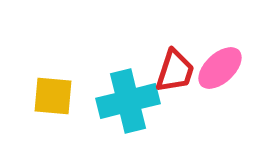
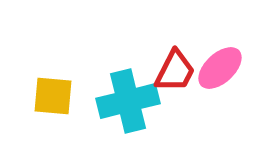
red trapezoid: rotated 9 degrees clockwise
